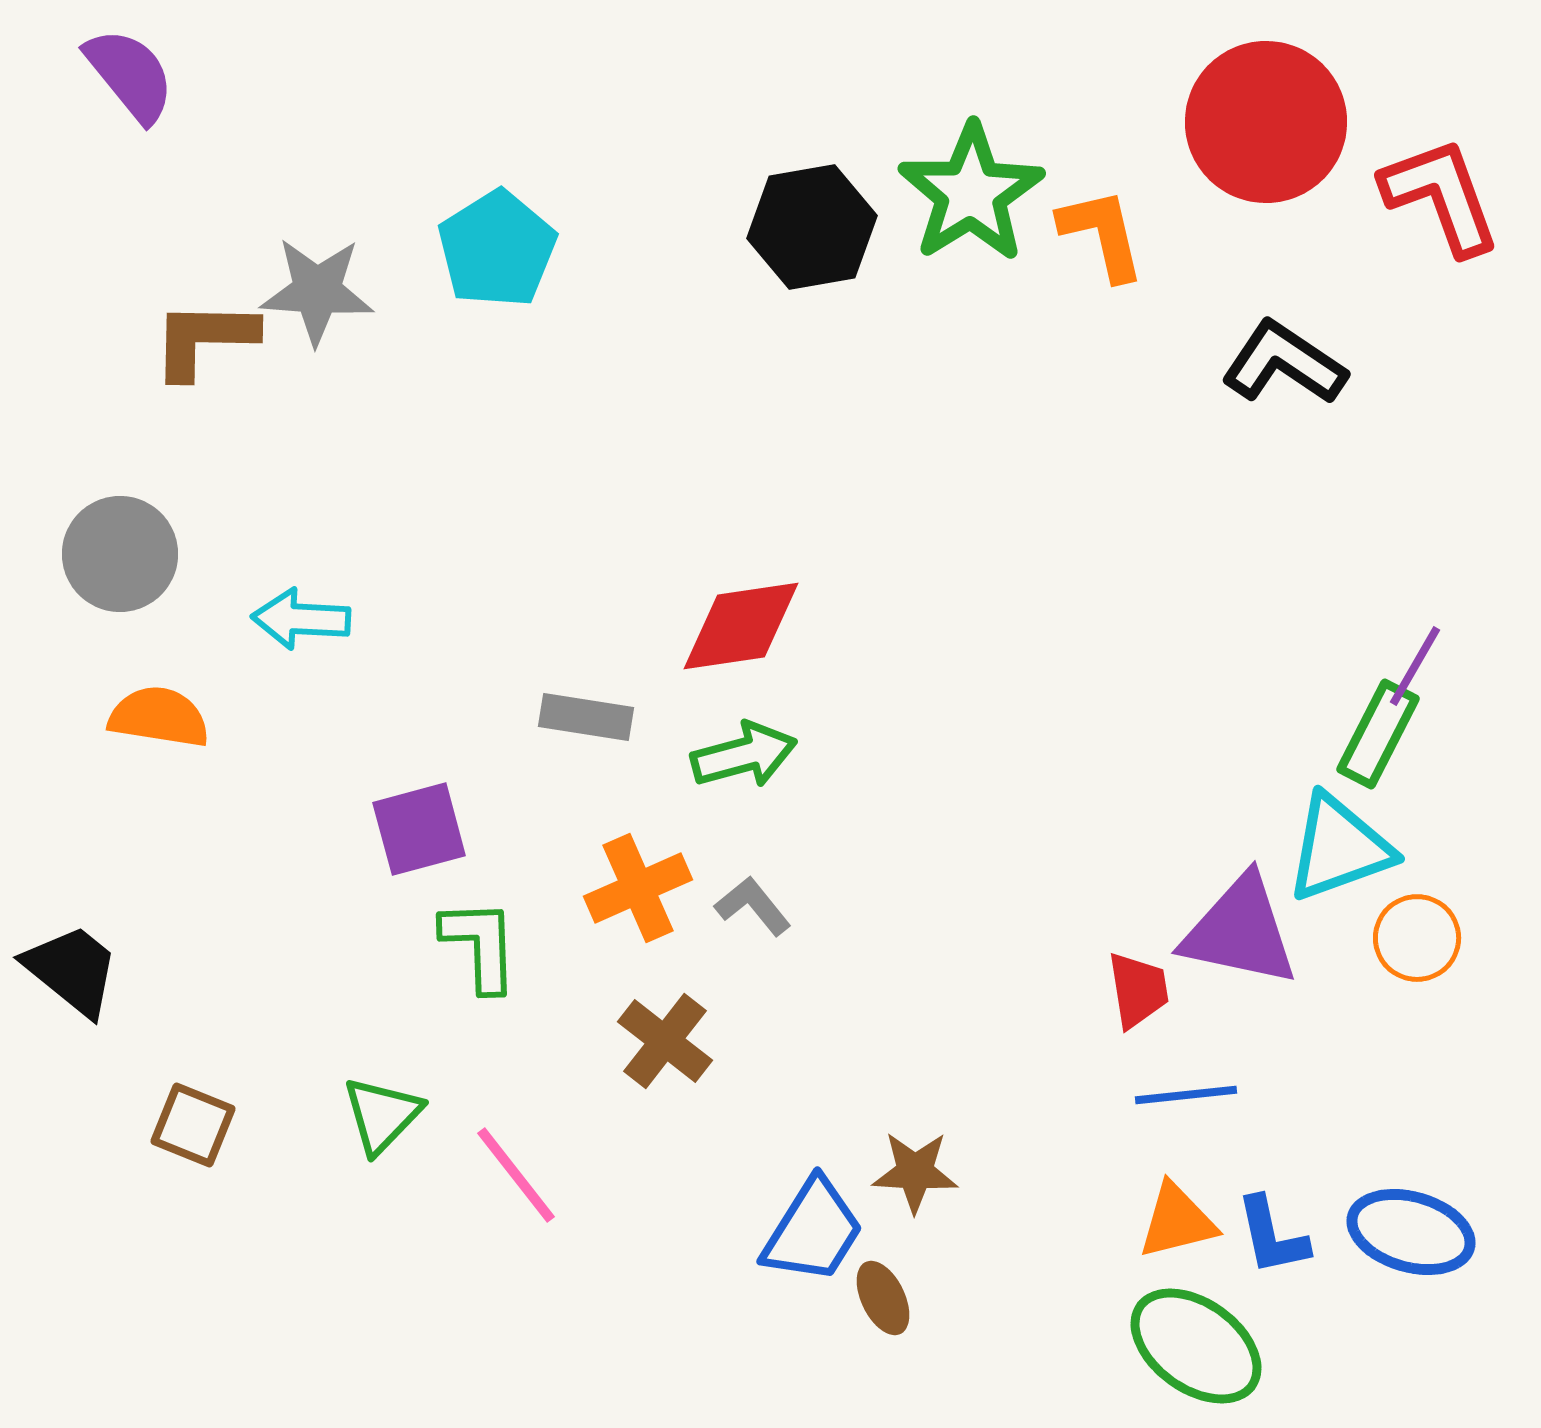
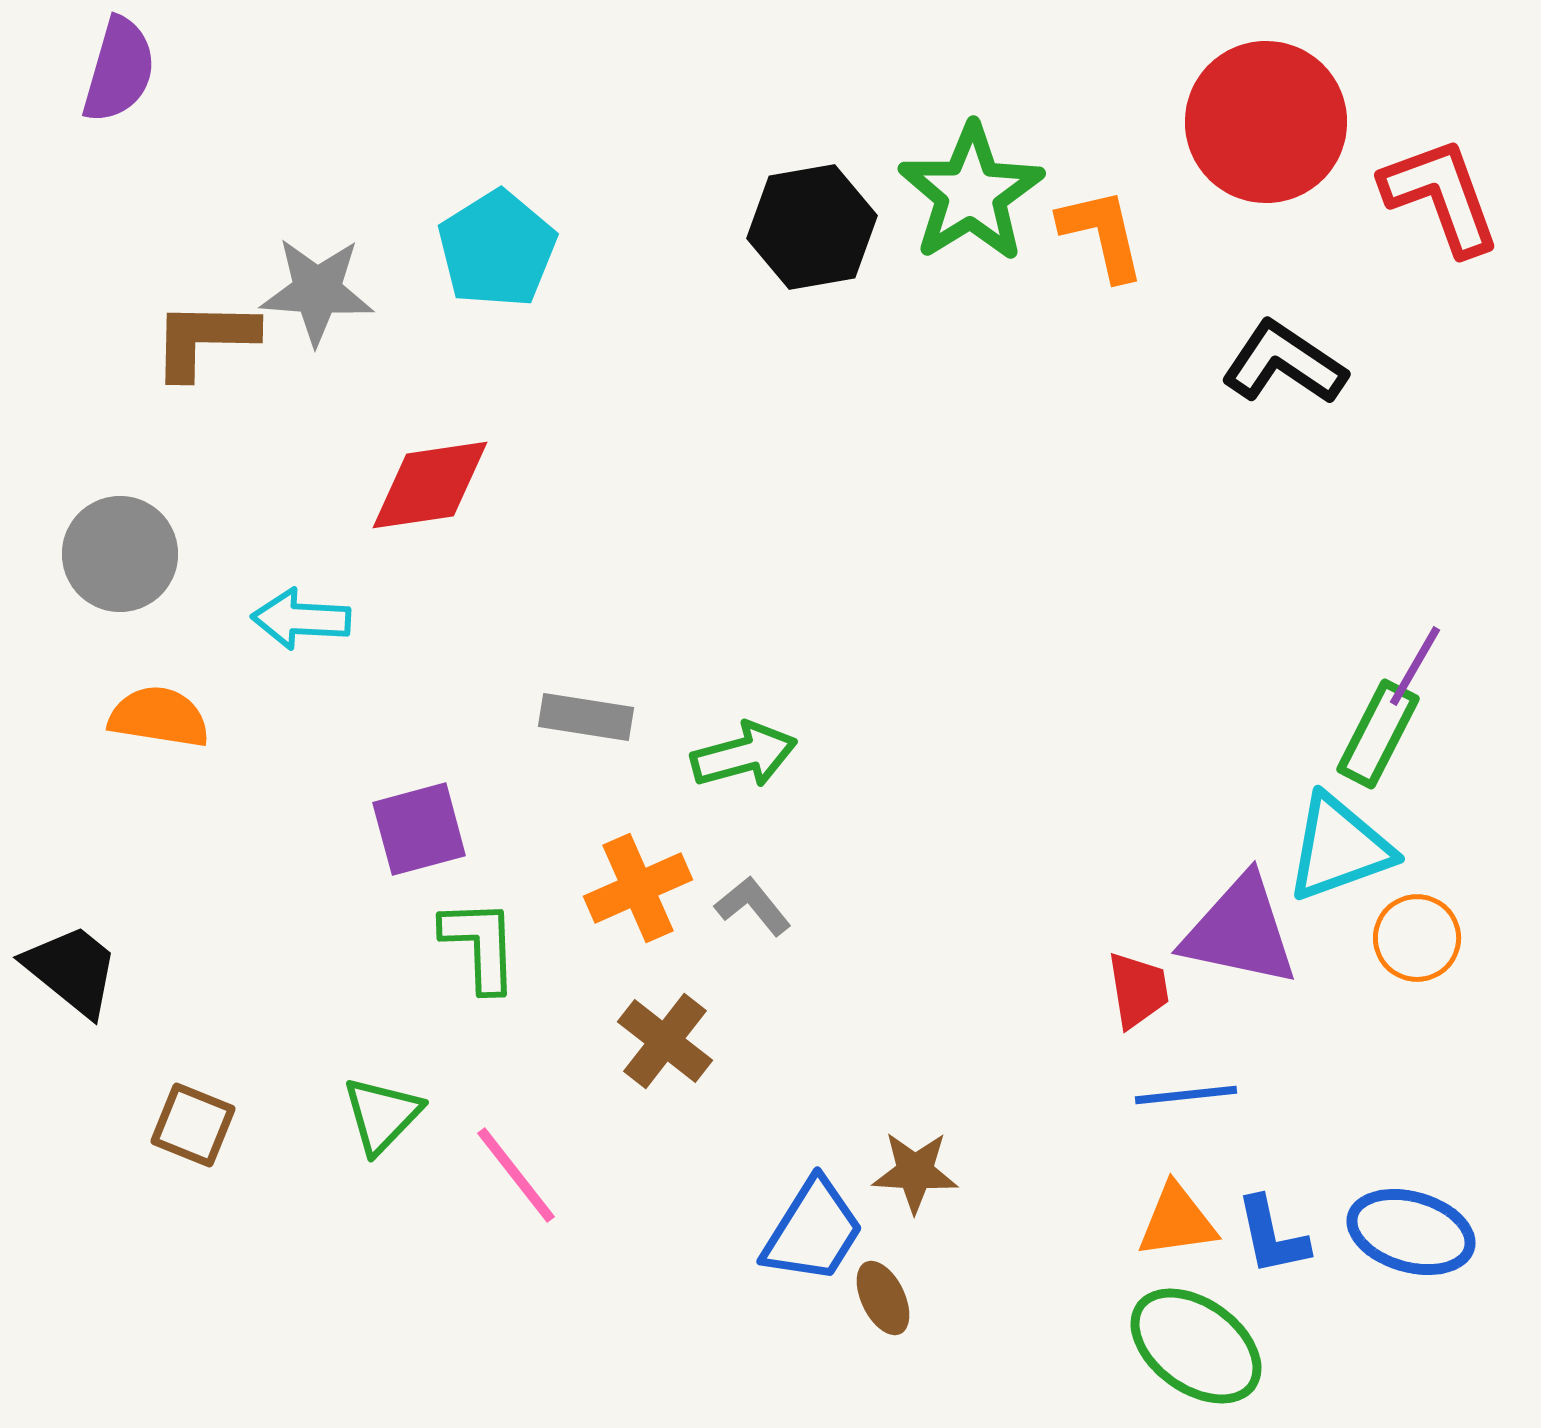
purple semicircle: moved 11 px left, 5 px up; rotated 55 degrees clockwise
red diamond: moved 311 px left, 141 px up
orange triangle: rotated 6 degrees clockwise
